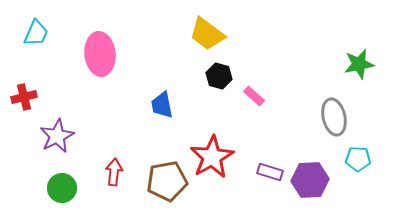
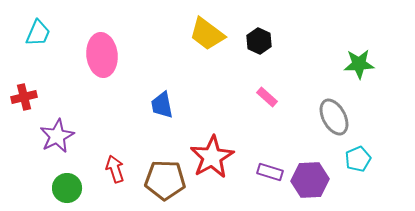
cyan trapezoid: moved 2 px right
pink ellipse: moved 2 px right, 1 px down
green star: rotated 8 degrees clockwise
black hexagon: moved 40 px right, 35 px up; rotated 10 degrees clockwise
pink rectangle: moved 13 px right, 1 px down
gray ellipse: rotated 15 degrees counterclockwise
cyan pentagon: rotated 25 degrees counterclockwise
red arrow: moved 1 px right, 3 px up; rotated 24 degrees counterclockwise
brown pentagon: moved 2 px left, 1 px up; rotated 12 degrees clockwise
green circle: moved 5 px right
